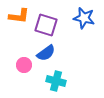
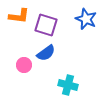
blue star: moved 2 px right, 1 px down; rotated 10 degrees clockwise
cyan cross: moved 12 px right, 4 px down
